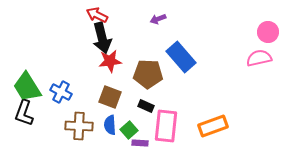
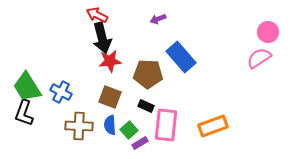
pink semicircle: rotated 20 degrees counterclockwise
pink rectangle: moved 1 px up
purple rectangle: rotated 35 degrees counterclockwise
